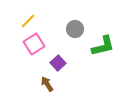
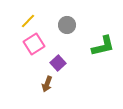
gray circle: moved 8 px left, 4 px up
brown arrow: rotated 126 degrees counterclockwise
